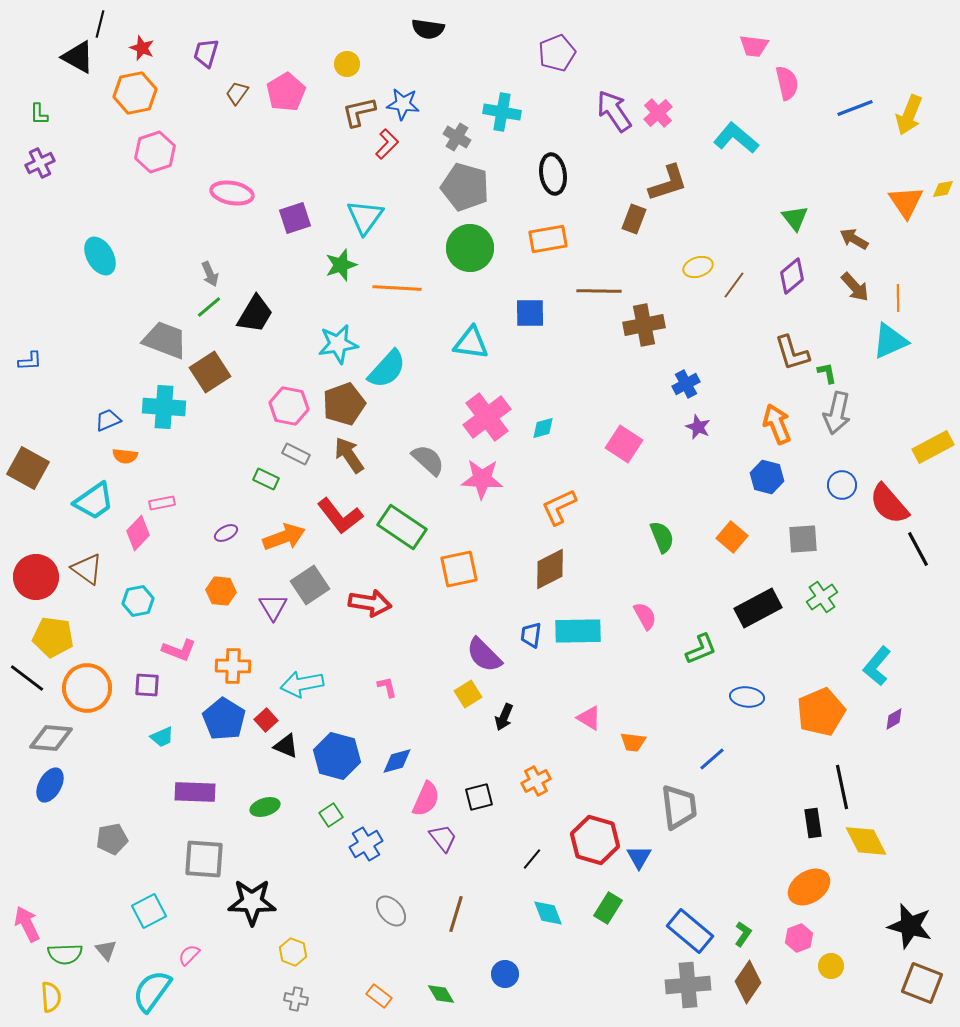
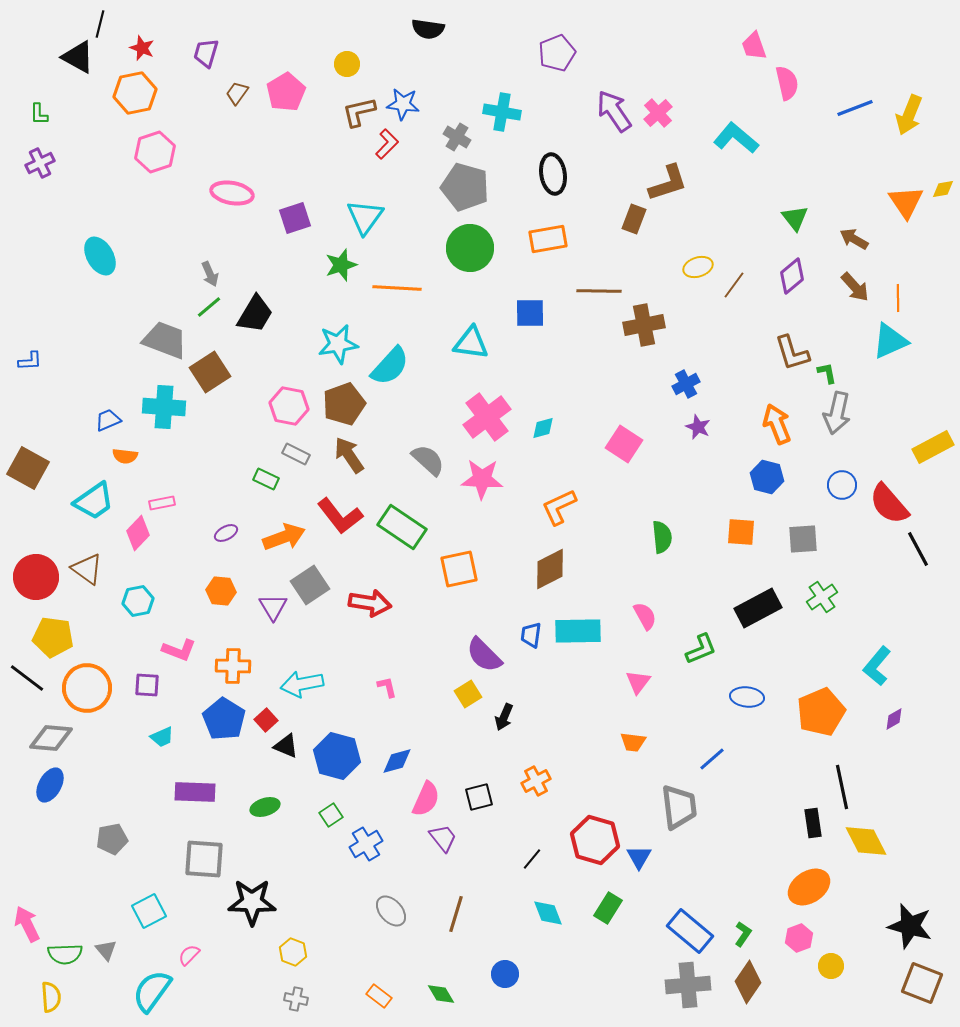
pink trapezoid at (754, 46): rotated 64 degrees clockwise
cyan semicircle at (387, 369): moved 3 px right, 3 px up
green semicircle at (662, 537): rotated 16 degrees clockwise
orange square at (732, 537): moved 9 px right, 5 px up; rotated 36 degrees counterclockwise
pink triangle at (589, 718): moved 49 px right, 36 px up; rotated 36 degrees clockwise
